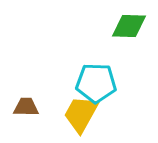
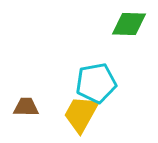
green diamond: moved 2 px up
cyan pentagon: rotated 12 degrees counterclockwise
